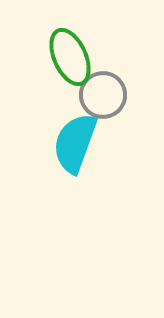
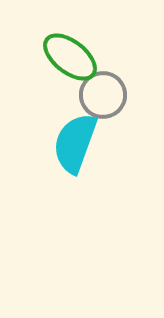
green ellipse: rotated 28 degrees counterclockwise
